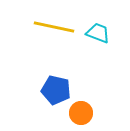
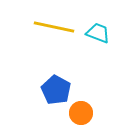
blue pentagon: rotated 16 degrees clockwise
